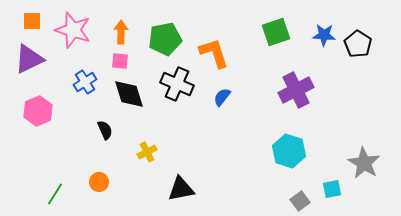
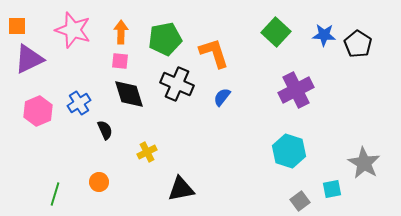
orange square: moved 15 px left, 5 px down
green square: rotated 28 degrees counterclockwise
blue cross: moved 6 px left, 21 px down
green line: rotated 15 degrees counterclockwise
